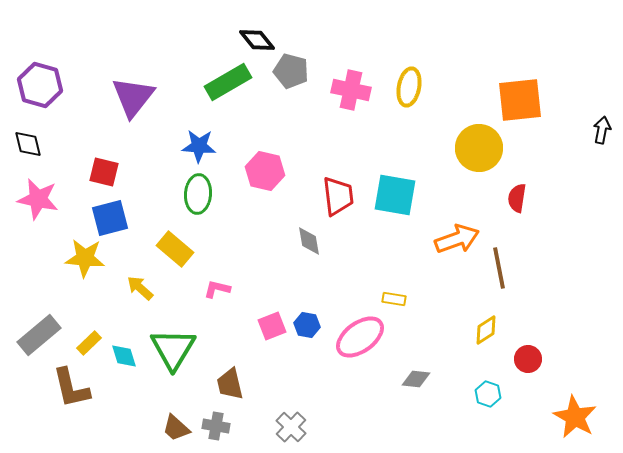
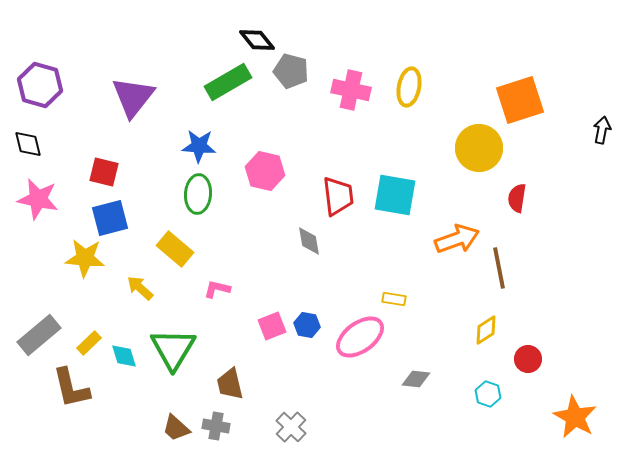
orange square at (520, 100): rotated 12 degrees counterclockwise
